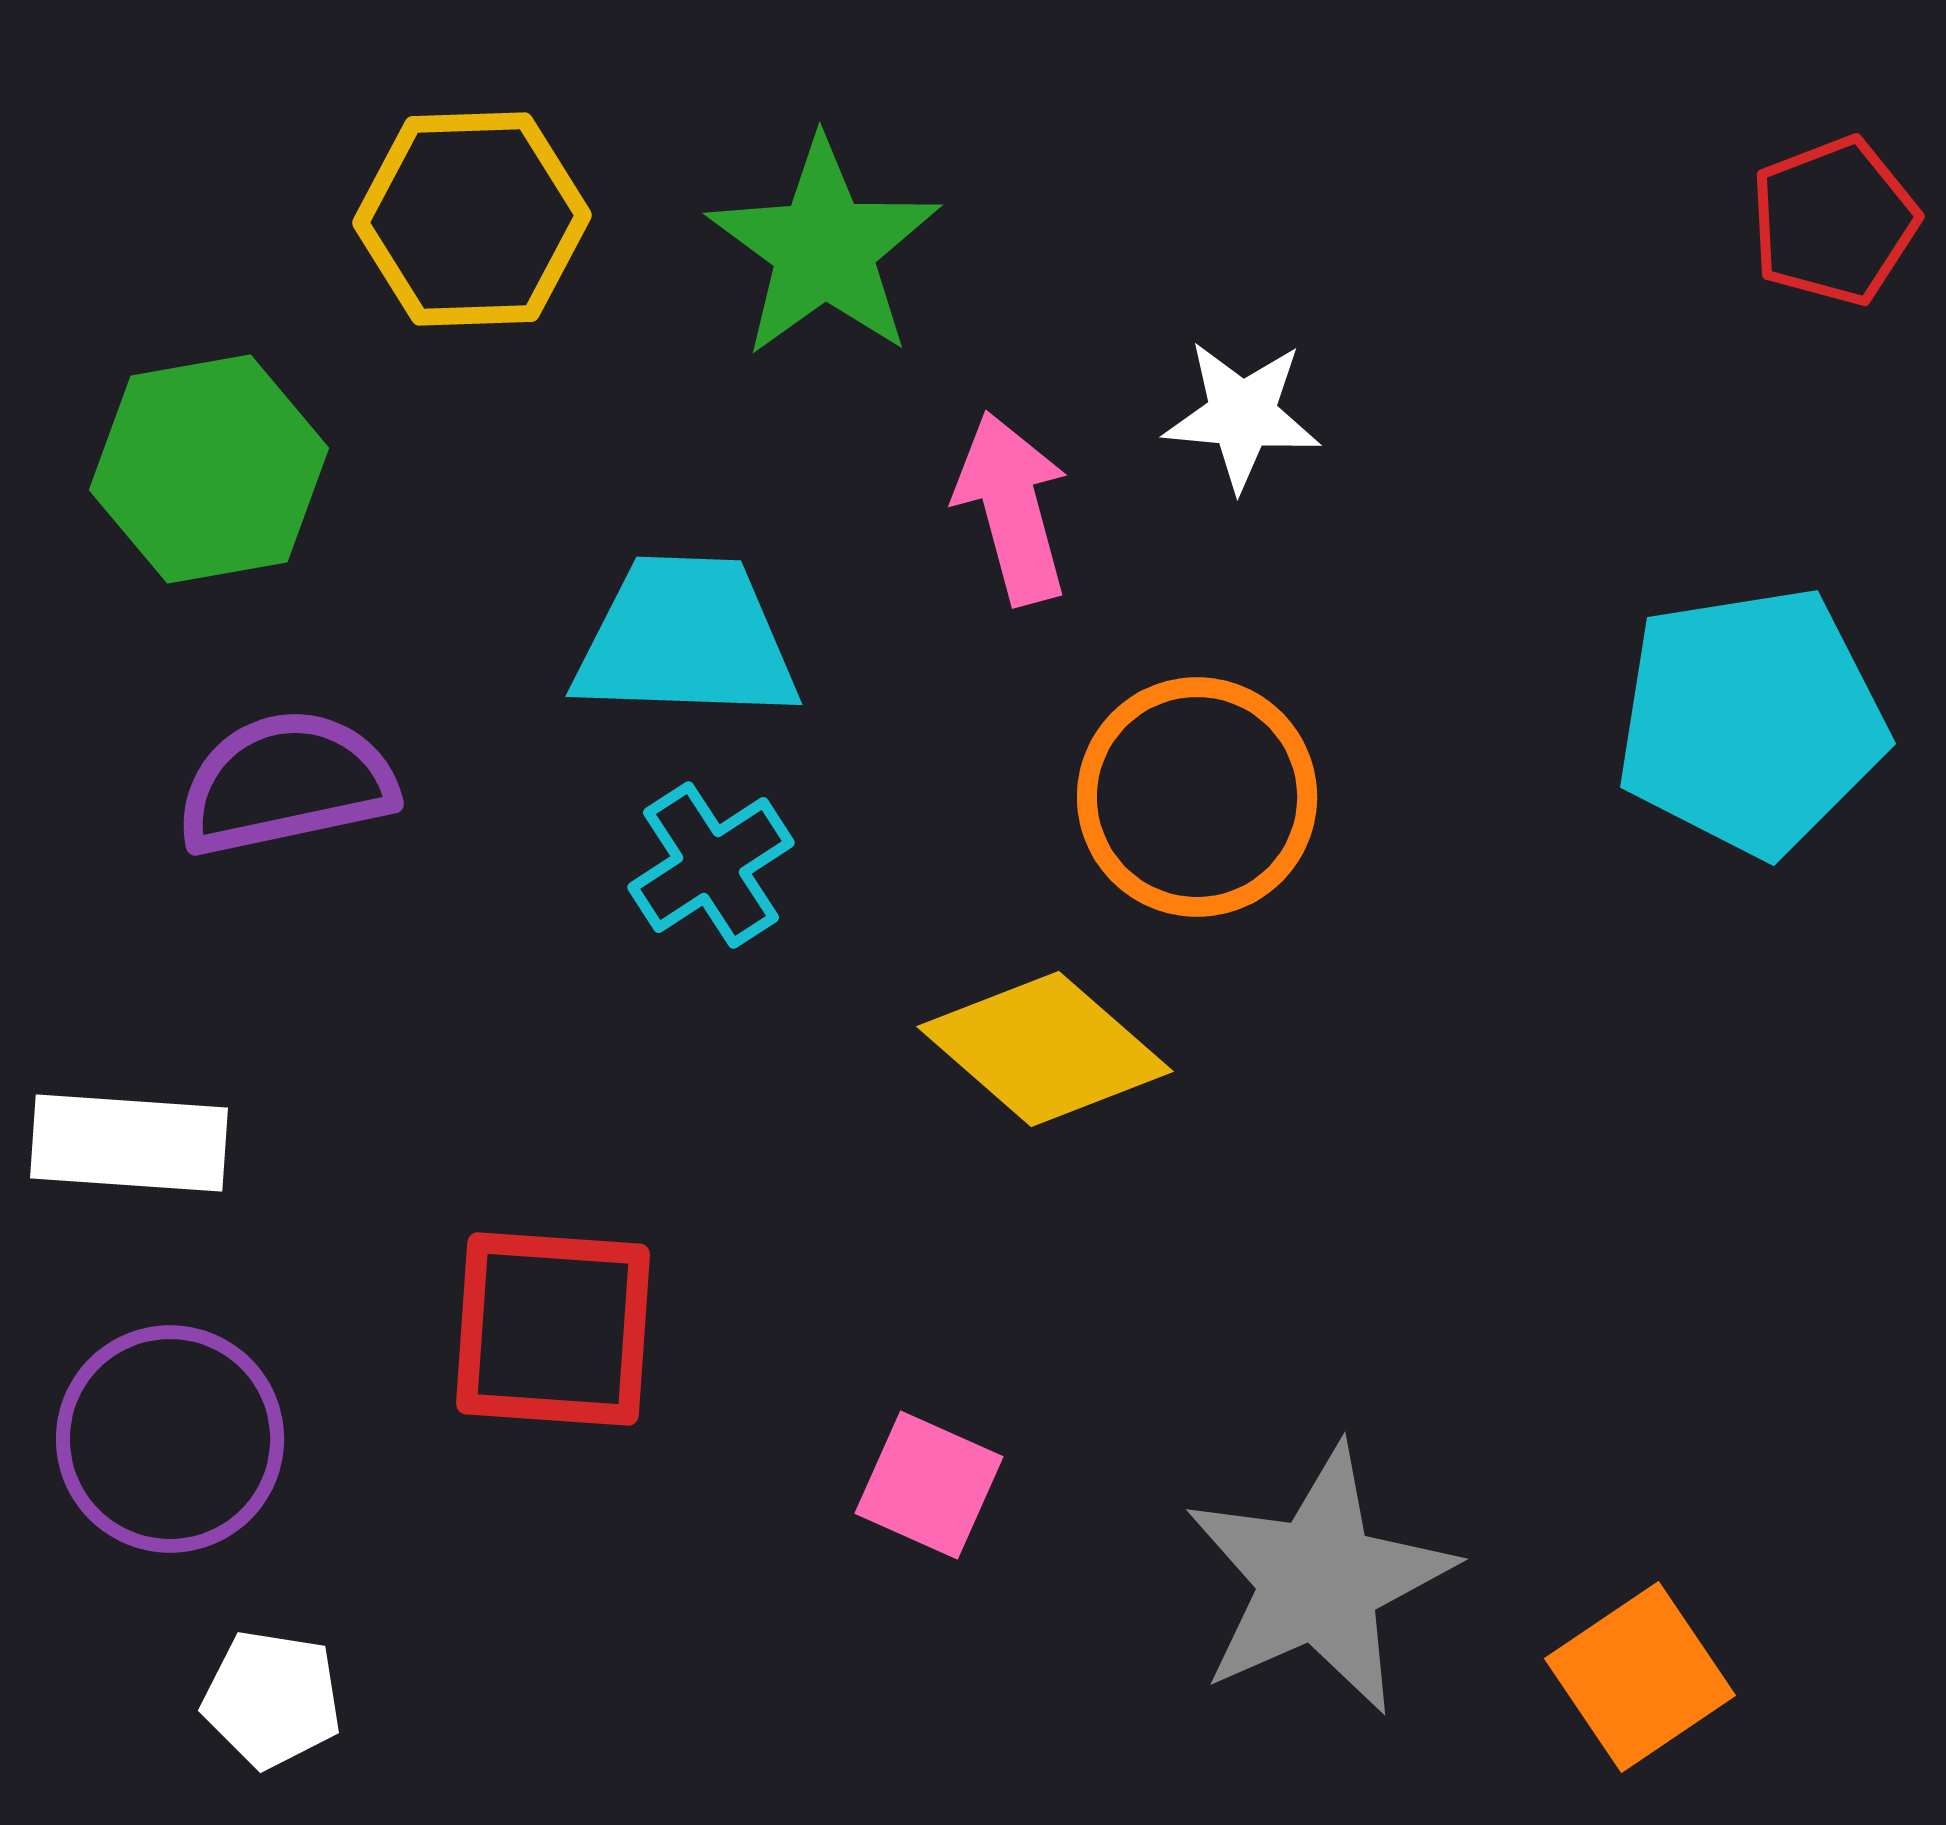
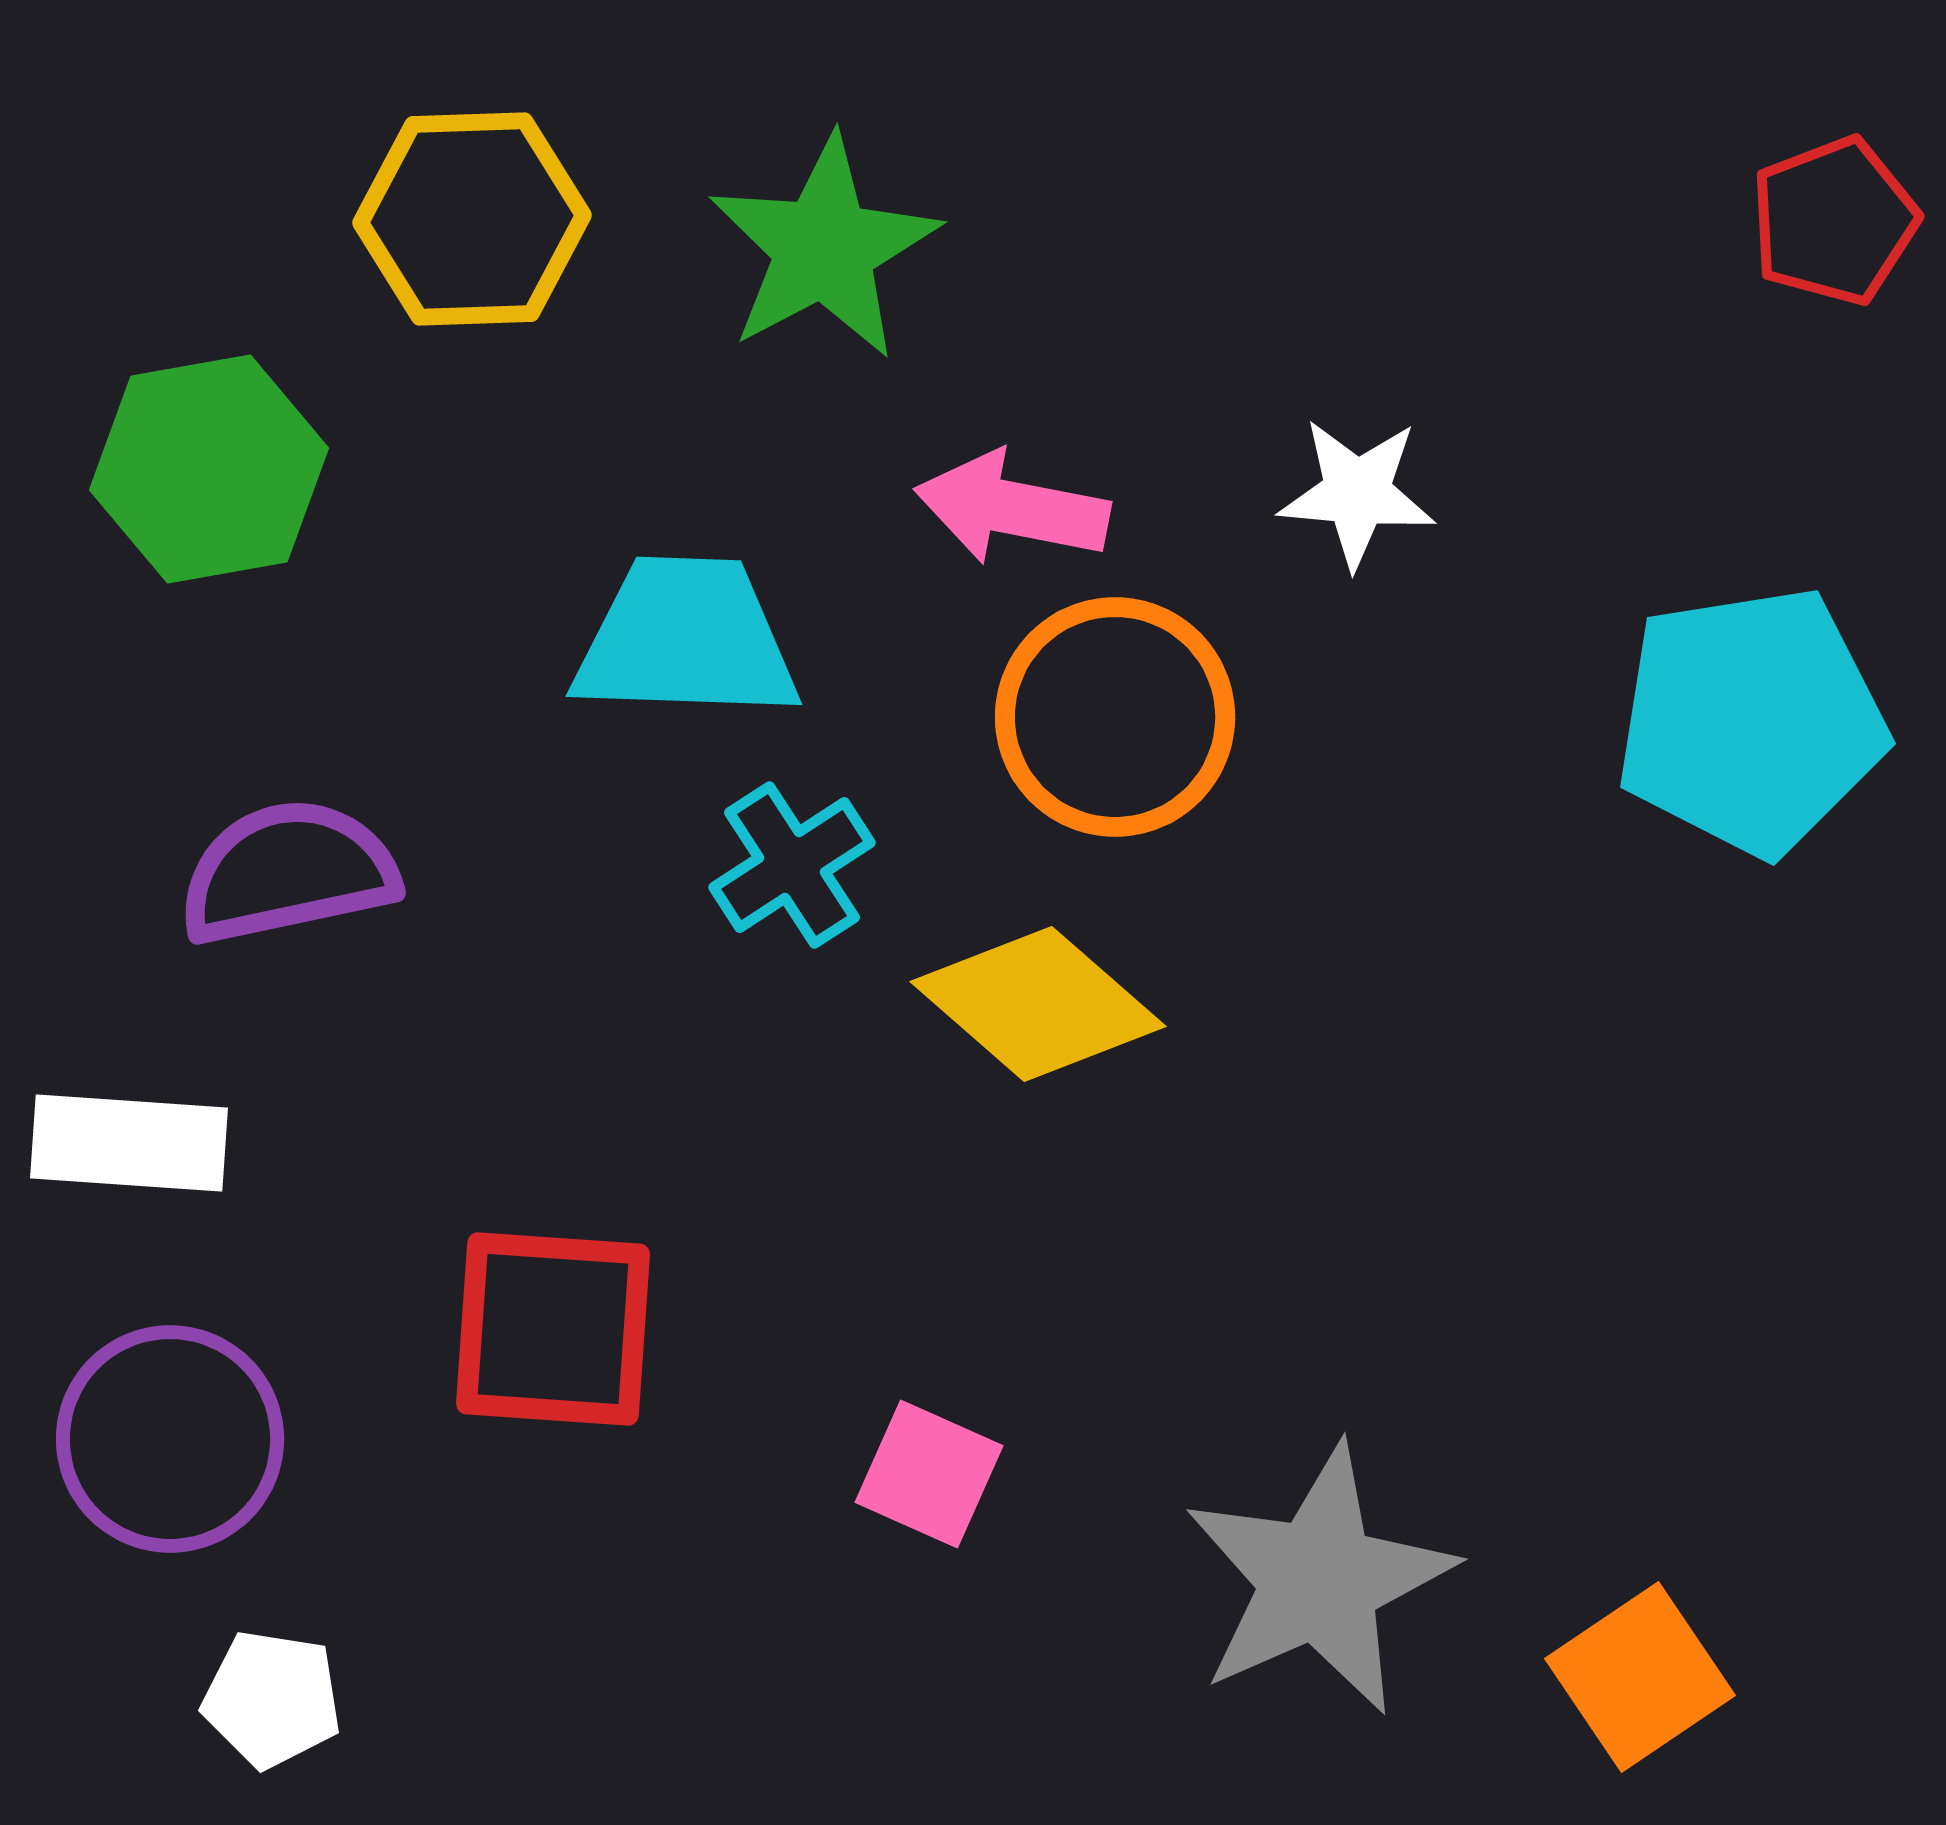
green star: rotated 8 degrees clockwise
white star: moved 115 px right, 78 px down
pink arrow: rotated 64 degrees counterclockwise
purple semicircle: moved 2 px right, 89 px down
orange circle: moved 82 px left, 80 px up
cyan cross: moved 81 px right
yellow diamond: moved 7 px left, 45 px up
pink square: moved 11 px up
